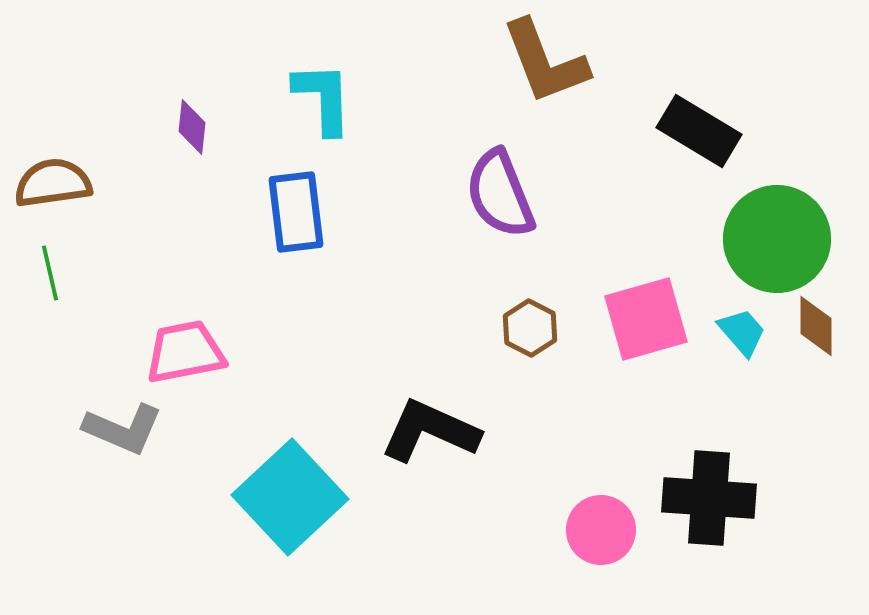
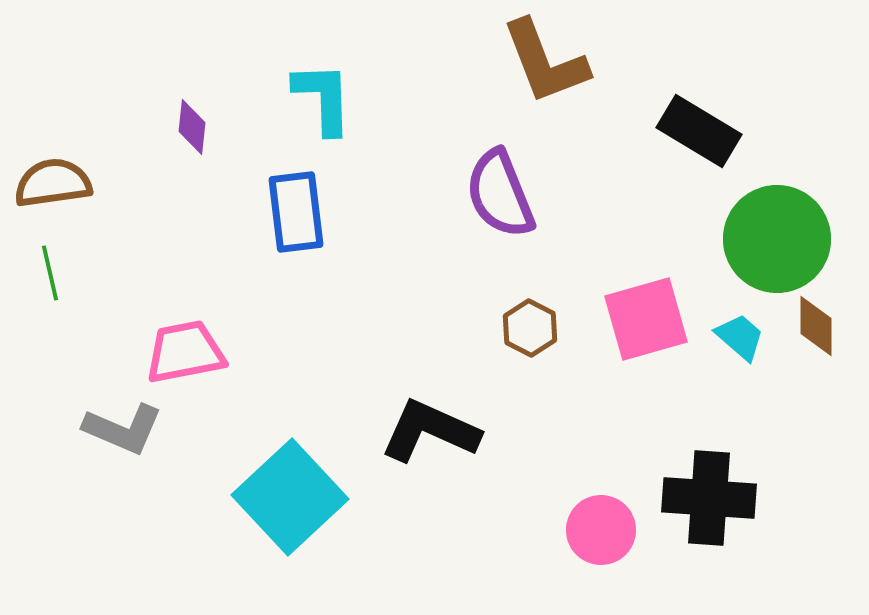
cyan trapezoid: moved 2 px left, 5 px down; rotated 8 degrees counterclockwise
